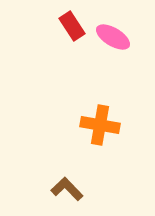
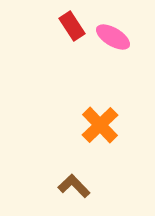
orange cross: rotated 36 degrees clockwise
brown L-shape: moved 7 px right, 3 px up
